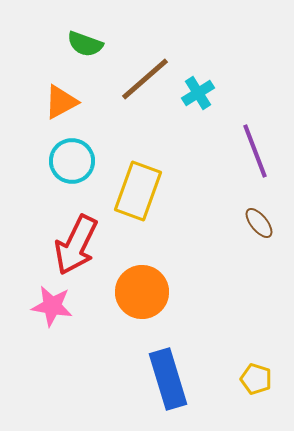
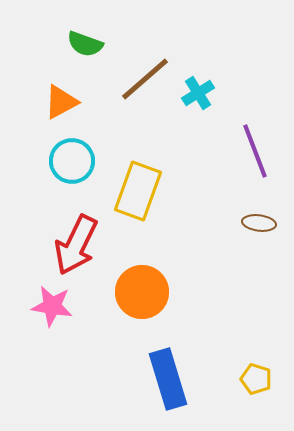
brown ellipse: rotated 44 degrees counterclockwise
